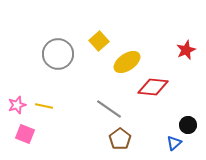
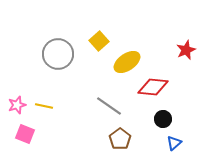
gray line: moved 3 px up
black circle: moved 25 px left, 6 px up
